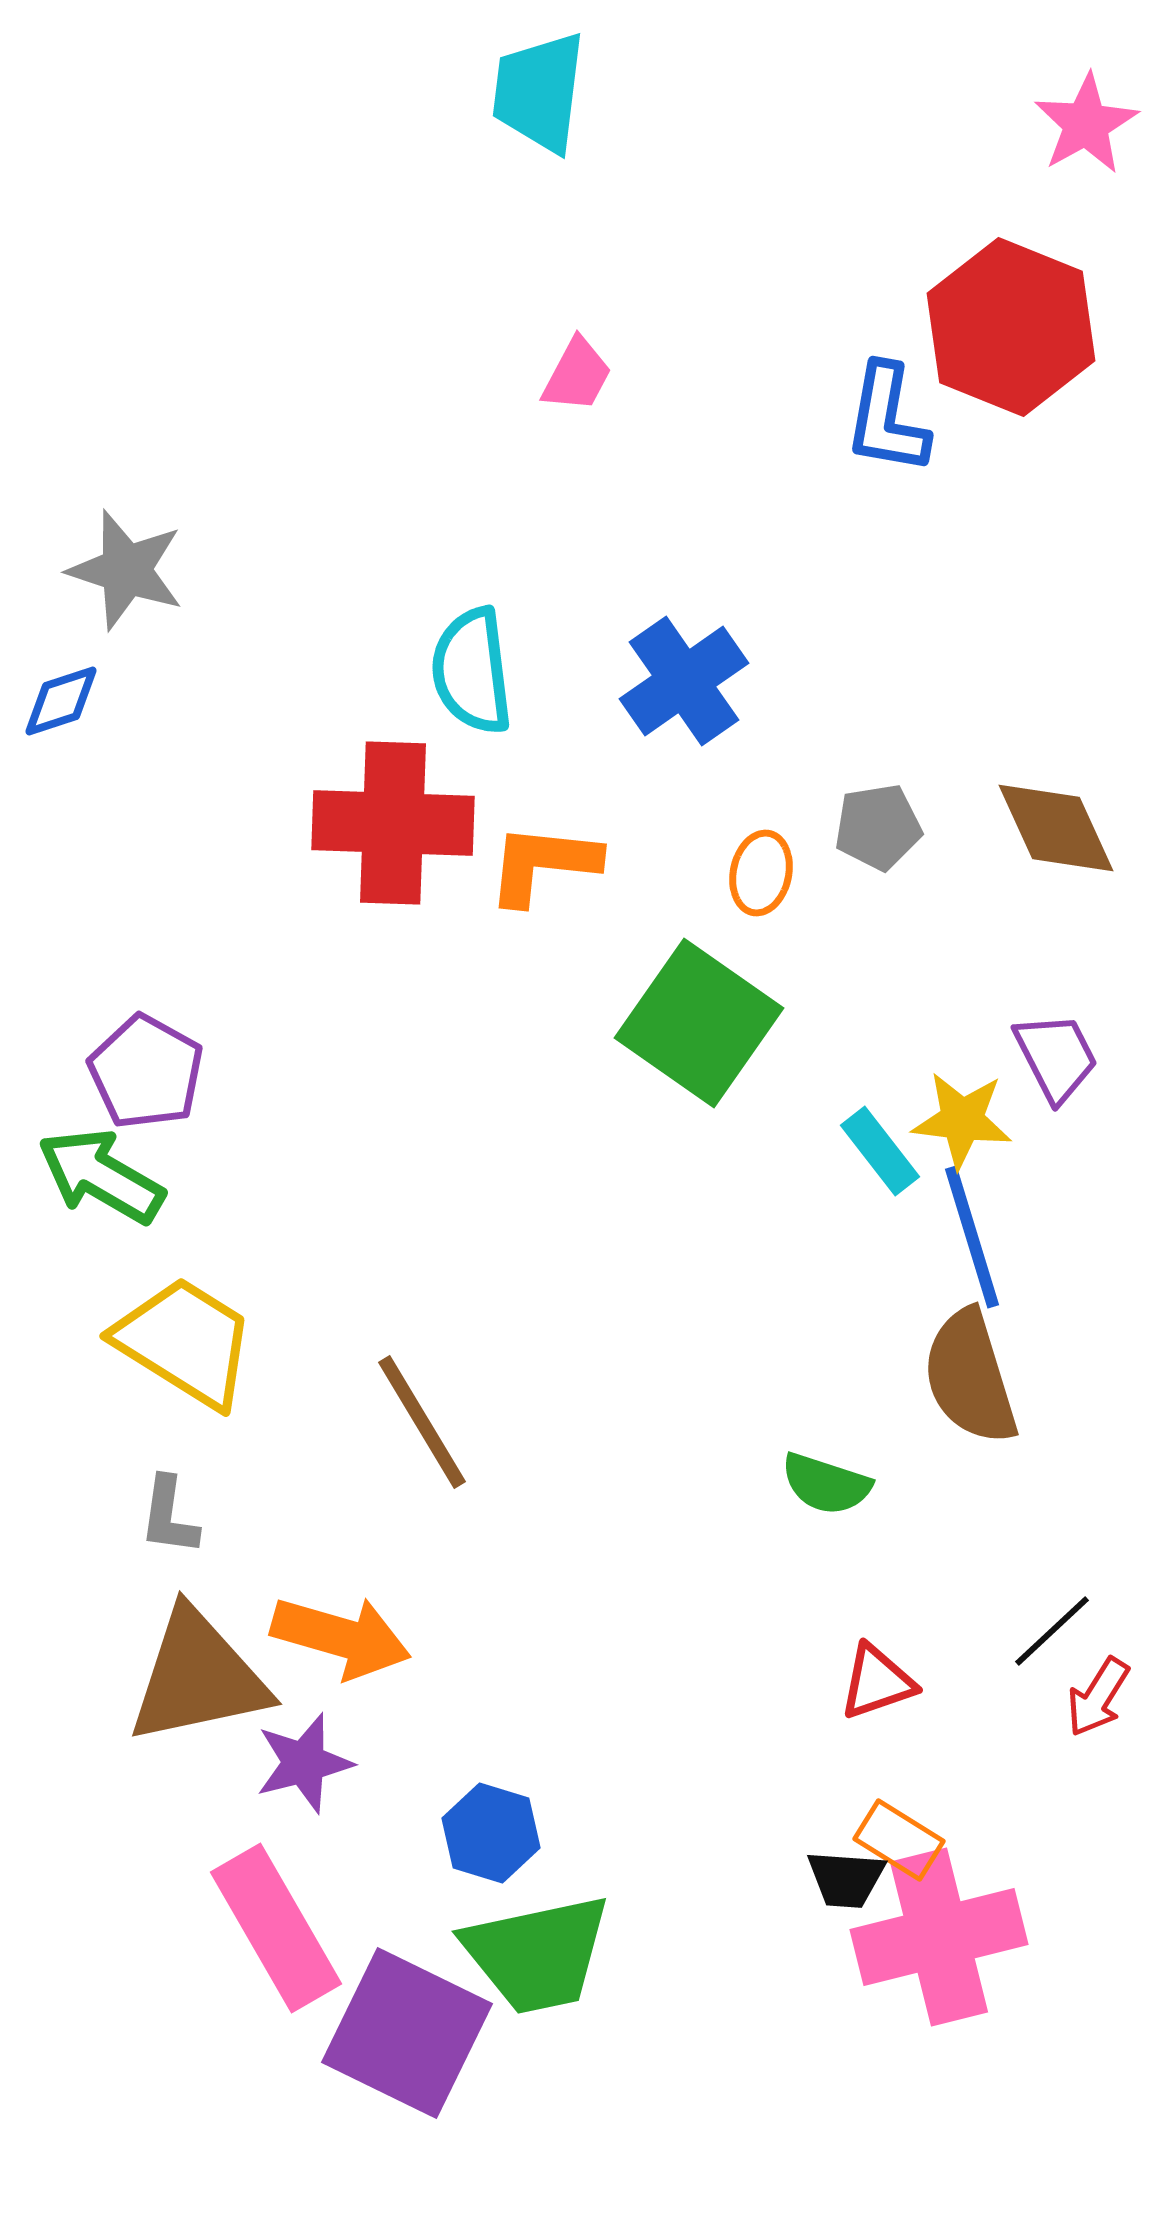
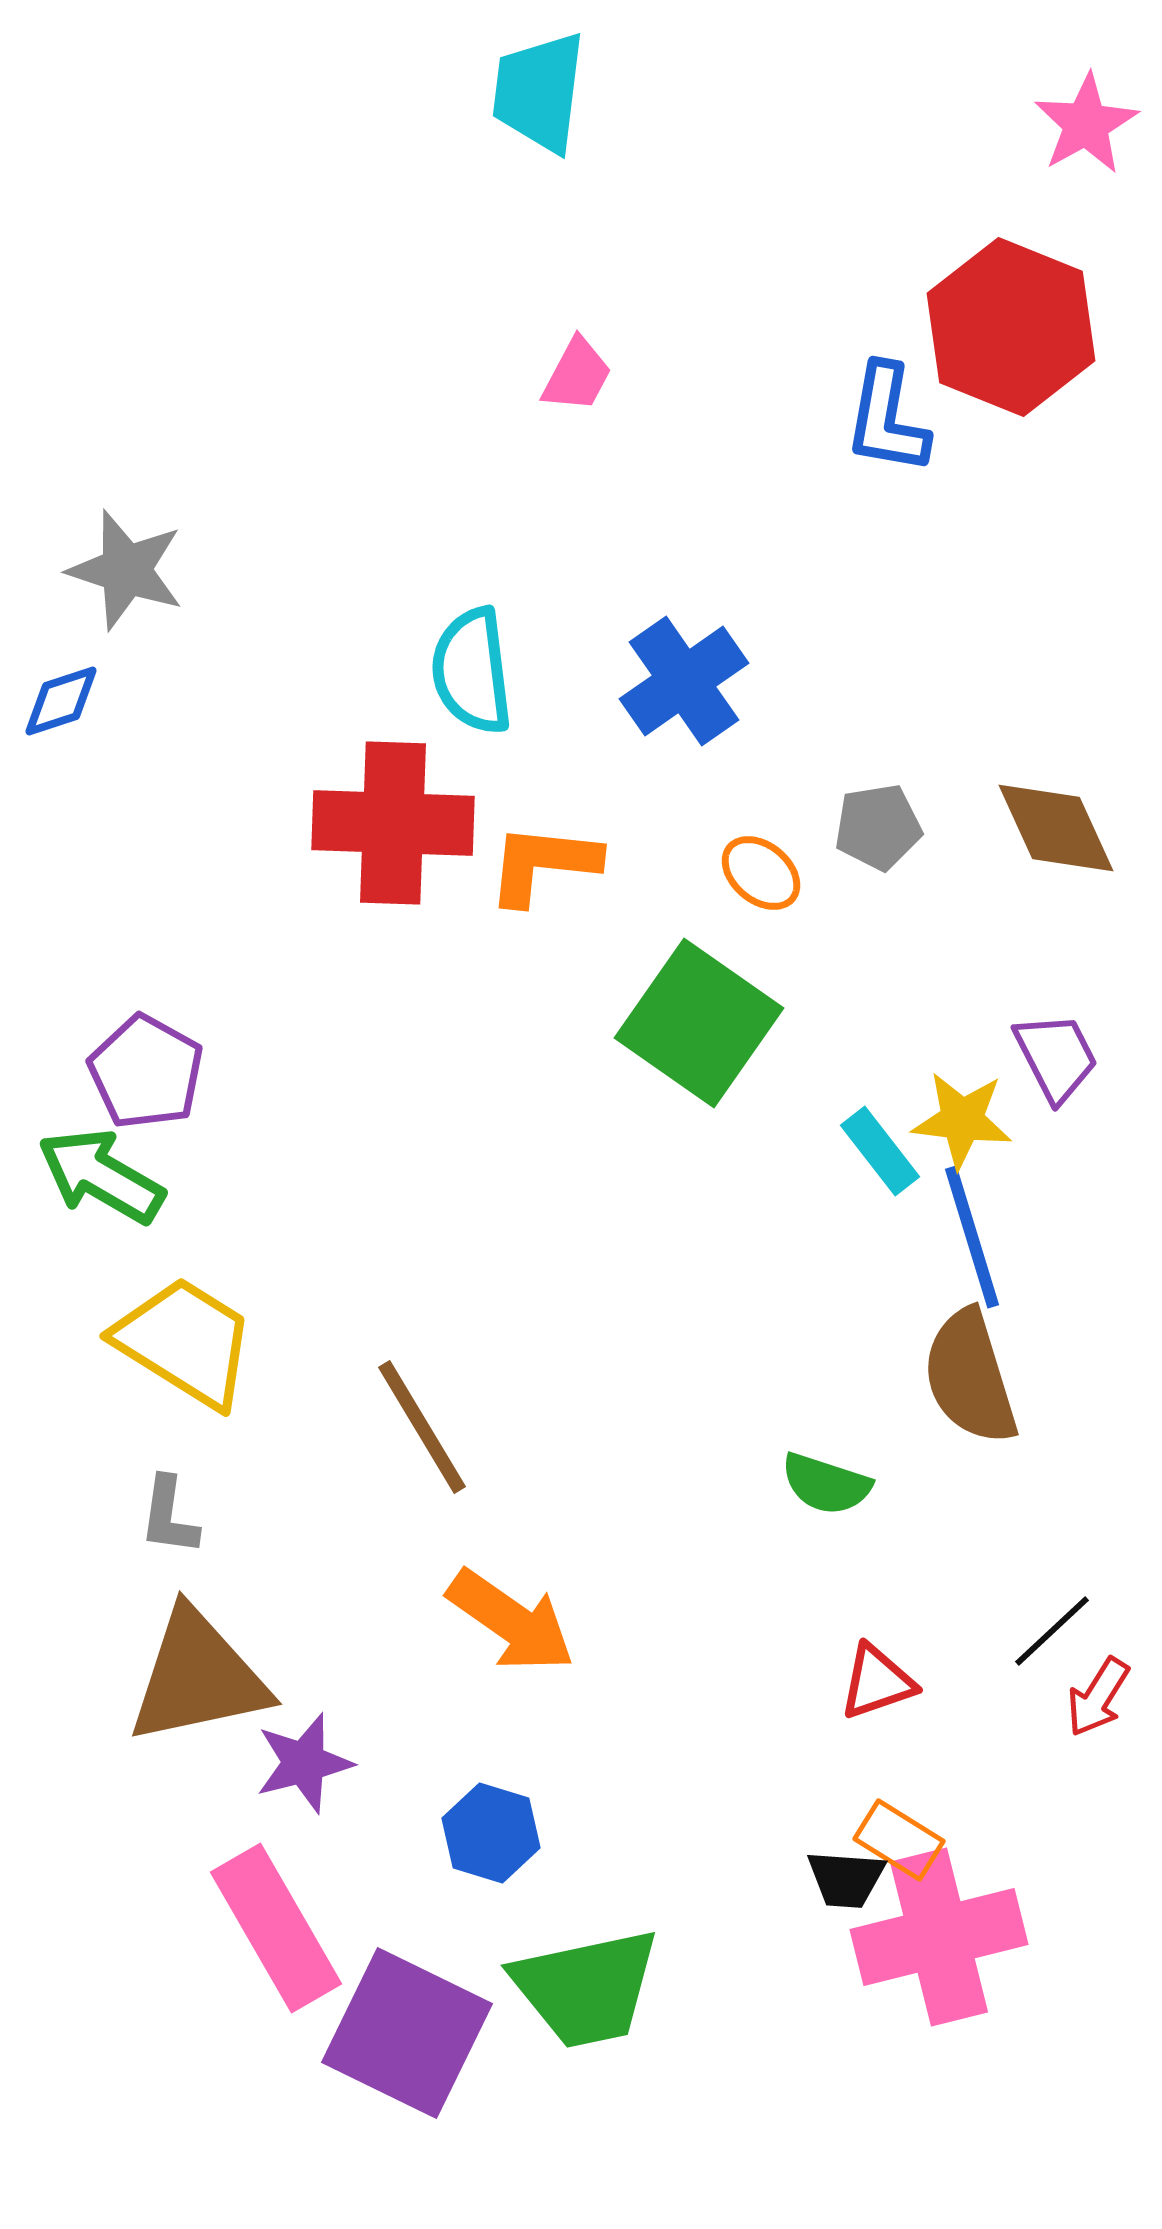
orange ellipse: rotated 62 degrees counterclockwise
brown line: moved 5 px down
orange arrow: moved 170 px right, 16 px up; rotated 19 degrees clockwise
green trapezoid: moved 49 px right, 34 px down
